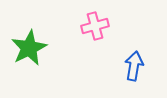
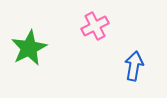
pink cross: rotated 12 degrees counterclockwise
